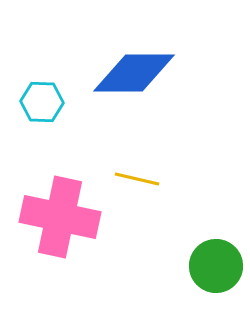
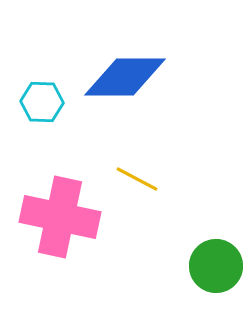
blue diamond: moved 9 px left, 4 px down
yellow line: rotated 15 degrees clockwise
